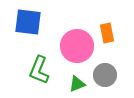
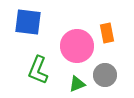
green L-shape: moved 1 px left
